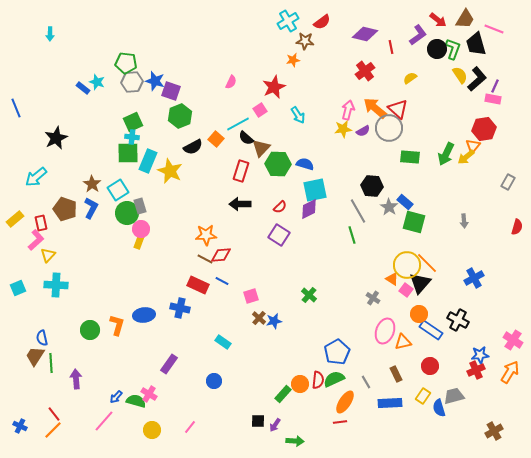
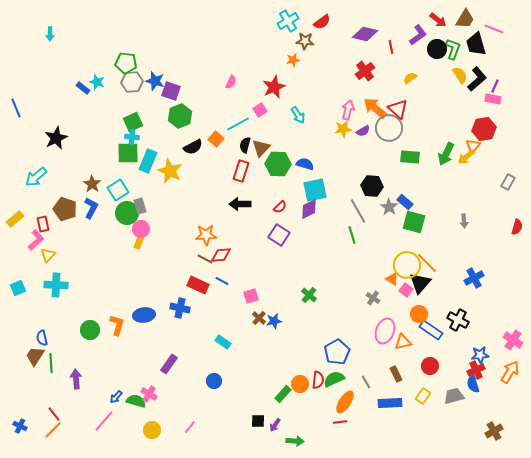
black semicircle at (246, 138): moved 1 px left, 7 px down; rotated 63 degrees clockwise
red rectangle at (41, 223): moved 2 px right, 1 px down
blue semicircle at (439, 408): moved 34 px right, 24 px up
